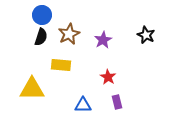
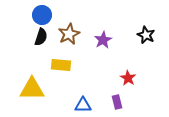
red star: moved 20 px right, 1 px down
